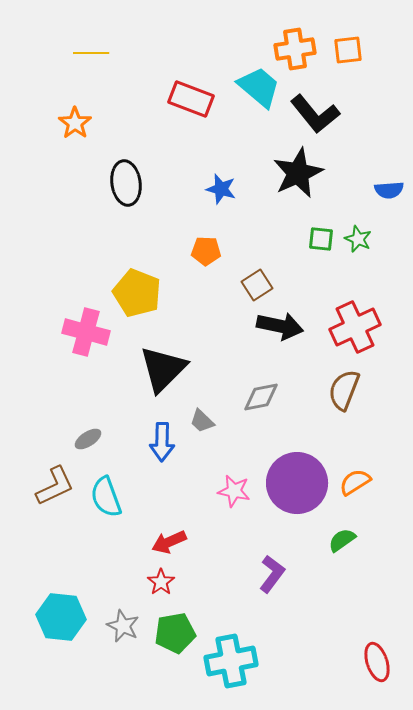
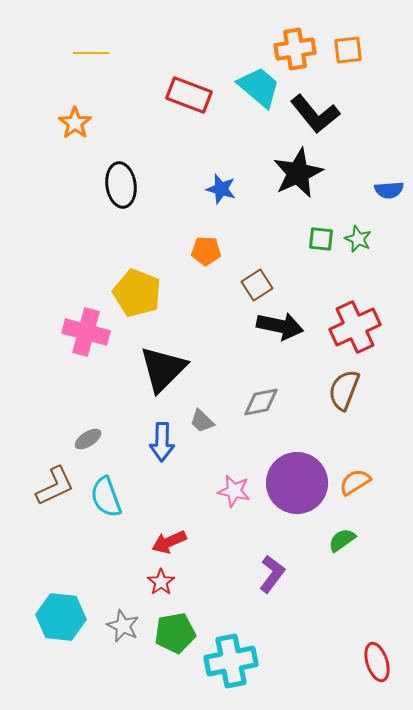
red rectangle: moved 2 px left, 4 px up
black ellipse: moved 5 px left, 2 px down
gray diamond: moved 5 px down
